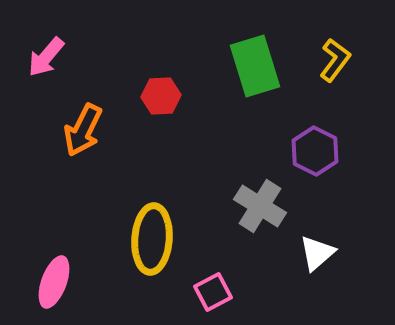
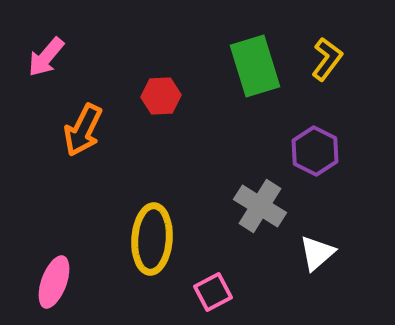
yellow L-shape: moved 8 px left, 1 px up
